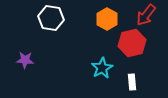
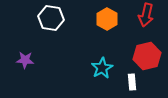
red arrow: rotated 25 degrees counterclockwise
red hexagon: moved 15 px right, 13 px down
